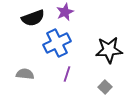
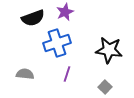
blue cross: rotated 8 degrees clockwise
black star: rotated 12 degrees clockwise
